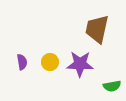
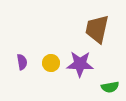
yellow circle: moved 1 px right, 1 px down
green semicircle: moved 2 px left, 1 px down
